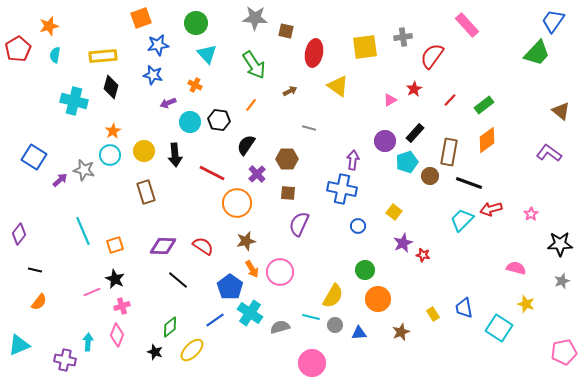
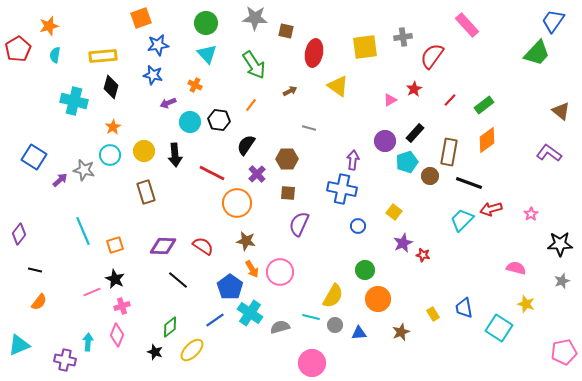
green circle at (196, 23): moved 10 px right
orange star at (113, 131): moved 4 px up
brown star at (246, 241): rotated 24 degrees clockwise
